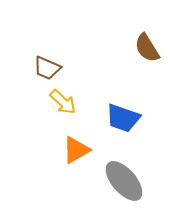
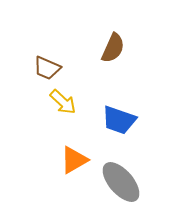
brown semicircle: moved 34 px left; rotated 124 degrees counterclockwise
blue trapezoid: moved 4 px left, 2 px down
orange triangle: moved 2 px left, 10 px down
gray ellipse: moved 3 px left, 1 px down
